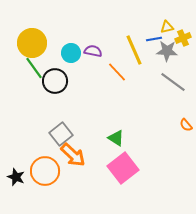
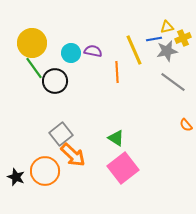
gray star: rotated 15 degrees counterclockwise
orange line: rotated 40 degrees clockwise
